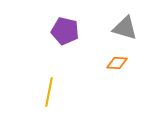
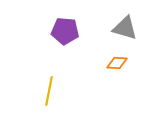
purple pentagon: rotated 8 degrees counterclockwise
yellow line: moved 1 px up
